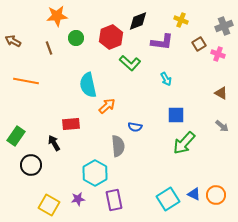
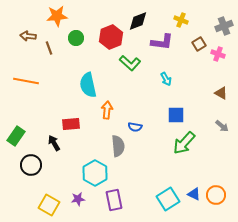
brown arrow: moved 15 px right, 5 px up; rotated 21 degrees counterclockwise
orange arrow: moved 4 px down; rotated 42 degrees counterclockwise
